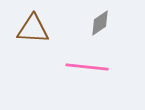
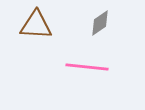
brown triangle: moved 3 px right, 4 px up
